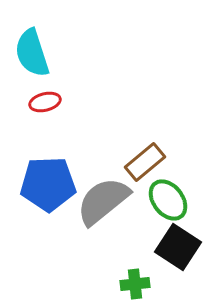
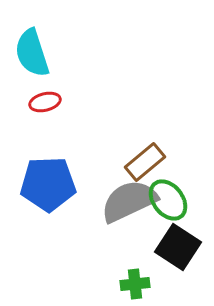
gray semicircle: moved 26 px right; rotated 14 degrees clockwise
